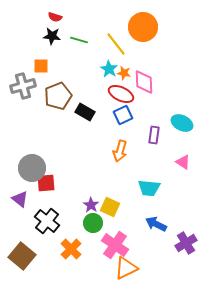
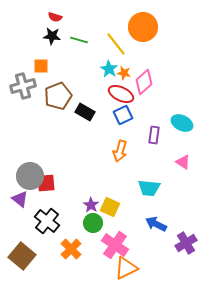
pink diamond: rotated 50 degrees clockwise
gray circle: moved 2 px left, 8 px down
